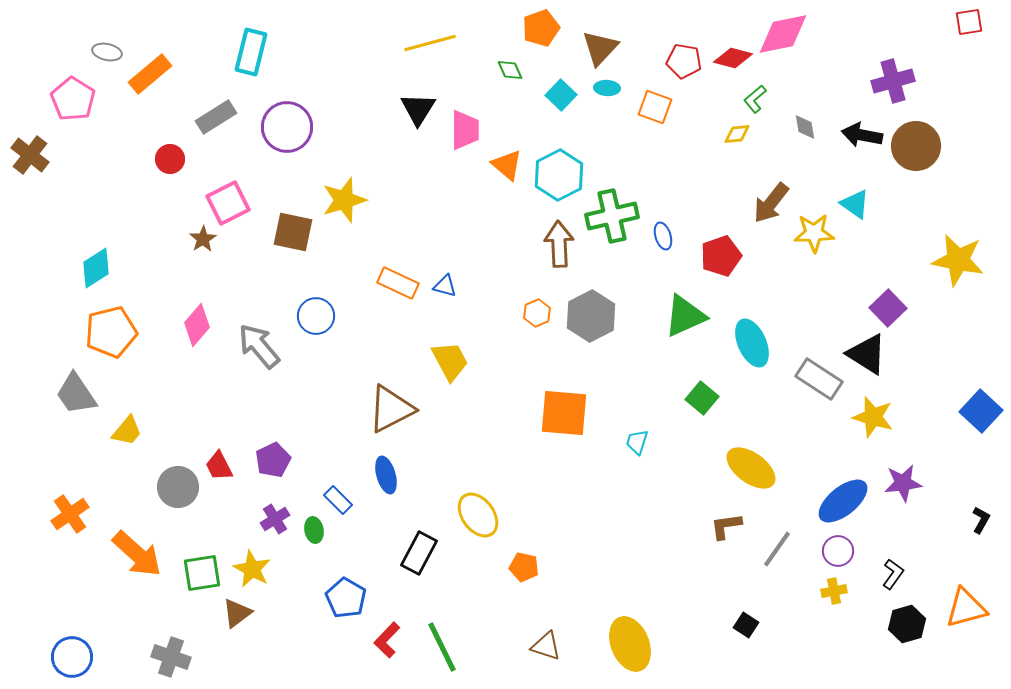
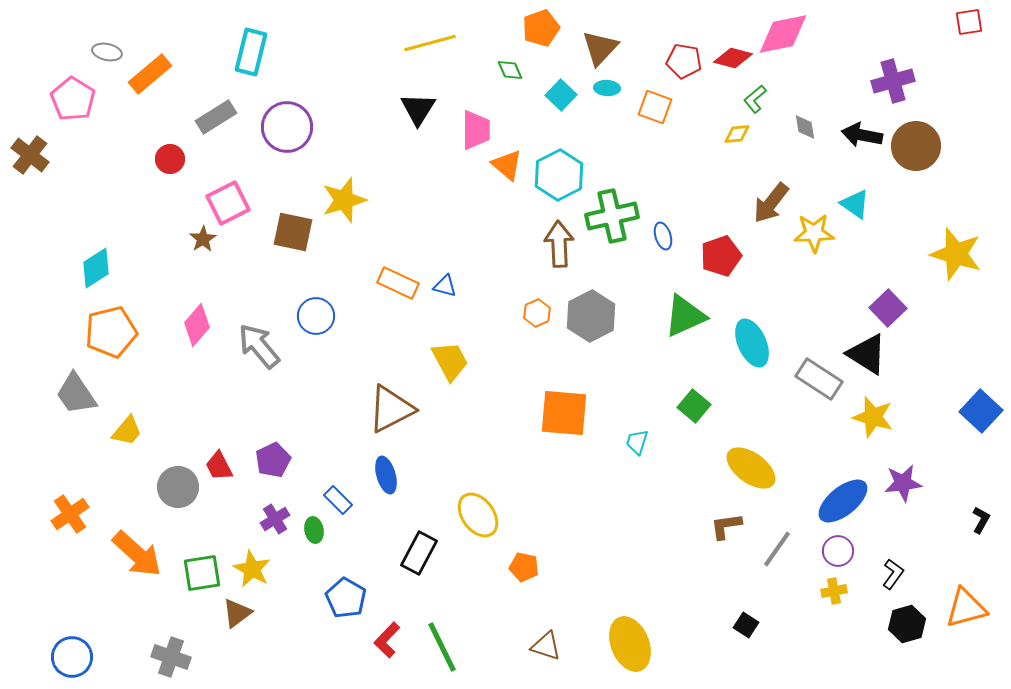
pink trapezoid at (465, 130): moved 11 px right
yellow star at (958, 260): moved 2 px left, 6 px up; rotated 6 degrees clockwise
green square at (702, 398): moved 8 px left, 8 px down
